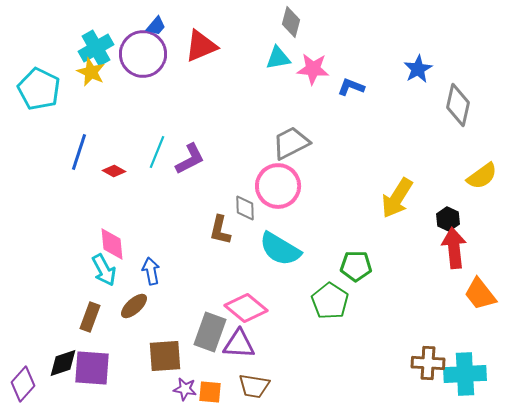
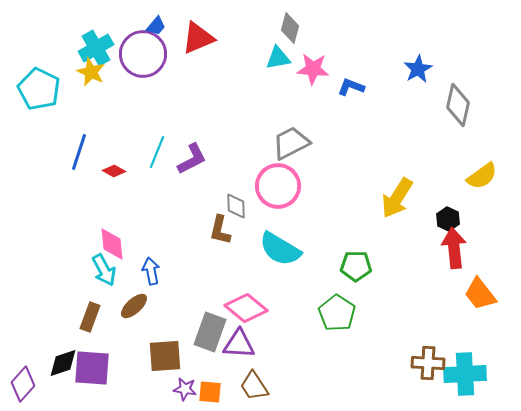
gray diamond at (291, 22): moved 1 px left, 6 px down
red triangle at (201, 46): moved 3 px left, 8 px up
purple L-shape at (190, 159): moved 2 px right
gray diamond at (245, 208): moved 9 px left, 2 px up
green pentagon at (330, 301): moved 7 px right, 12 px down
brown trapezoid at (254, 386): rotated 48 degrees clockwise
